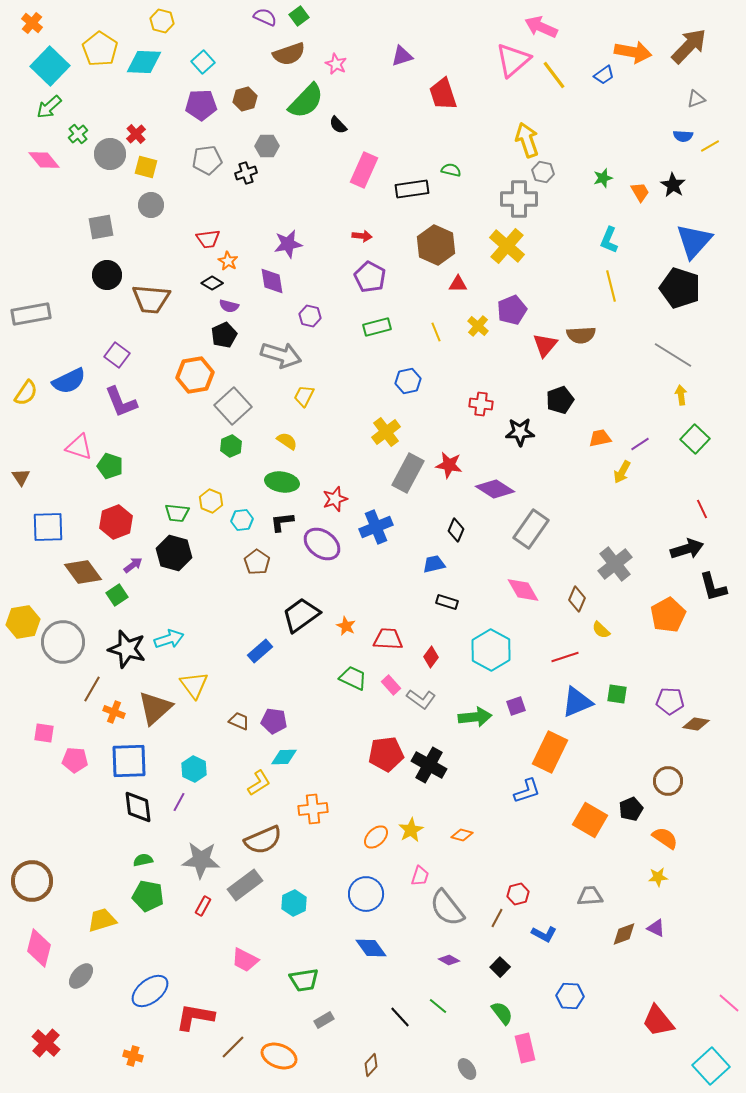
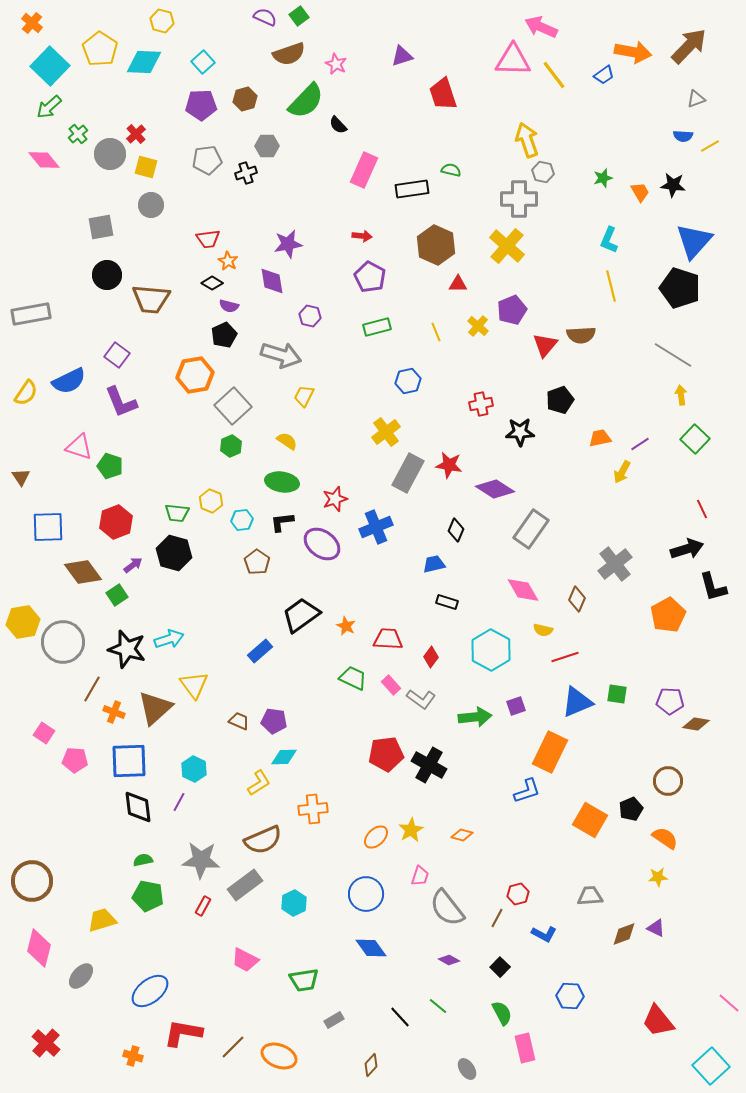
pink triangle at (513, 60): rotated 42 degrees clockwise
black star at (673, 185): rotated 25 degrees counterclockwise
red cross at (481, 404): rotated 20 degrees counterclockwise
yellow semicircle at (601, 630): moved 58 px left; rotated 30 degrees counterclockwise
pink square at (44, 733): rotated 25 degrees clockwise
green semicircle at (502, 1013): rotated 10 degrees clockwise
red L-shape at (195, 1017): moved 12 px left, 16 px down
gray rectangle at (324, 1020): moved 10 px right
